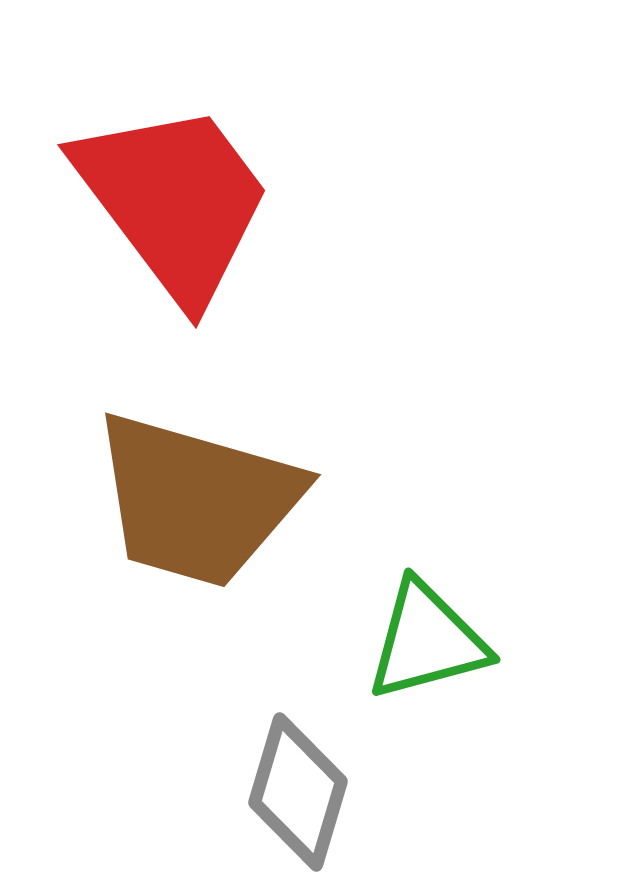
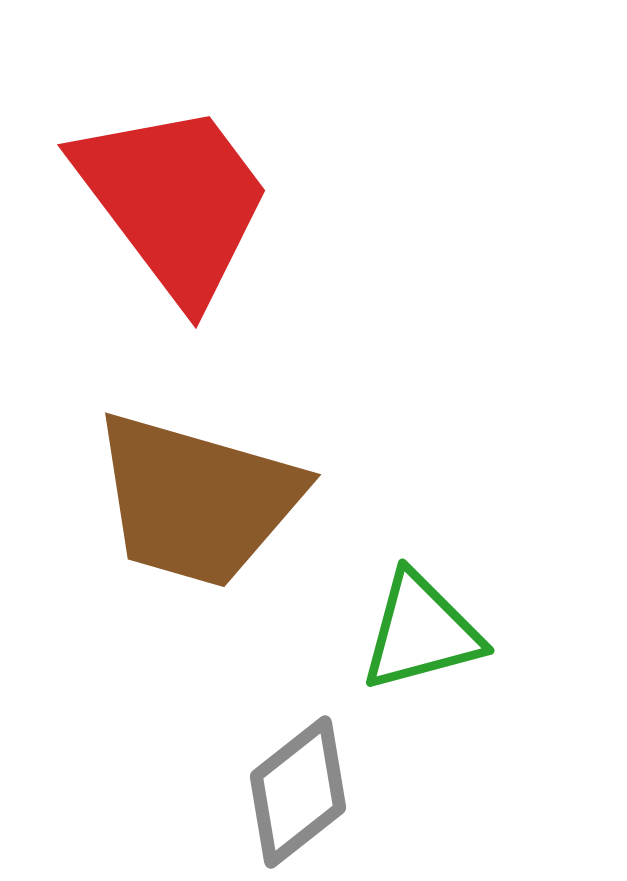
green triangle: moved 6 px left, 9 px up
gray diamond: rotated 35 degrees clockwise
